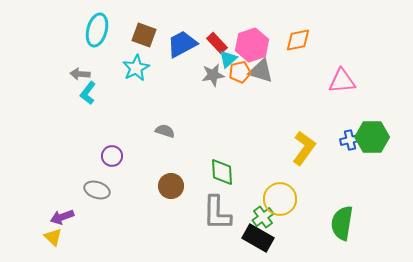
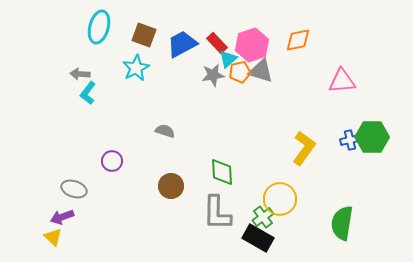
cyan ellipse: moved 2 px right, 3 px up
purple circle: moved 5 px down
gray ellipse: moved 23 px left, 1 px up
